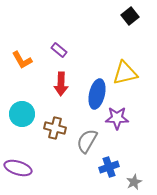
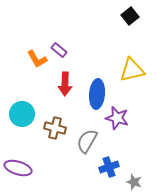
orange L-shape: moved 15 px right, 1 px up
yellow triangle: moved 7 px right, 3 px up
red arrow: moved 4 px right
blue ellipse: rotated 8 degrees counterclockwise
purple star: rotated 15 degrees clockwise
gray star: rotated 28 degrees counterclockwise
